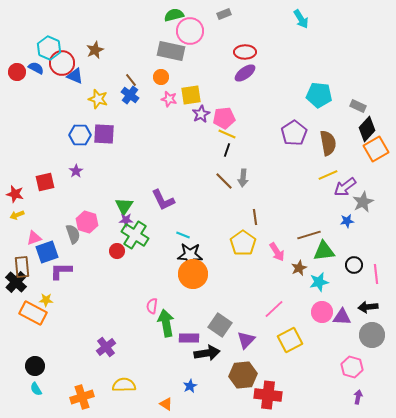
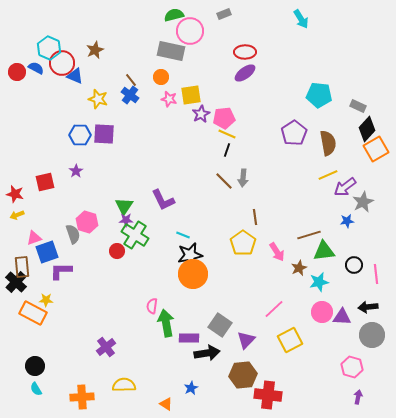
black star at (190, 255): rotated 15 degrees counterclockwise
blue star at (190, 386): moved 1 px right, 2 px down
orange cross at (82, 397): rotated 15 degrees clockwise
